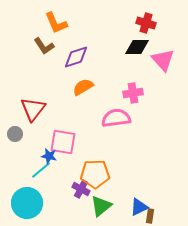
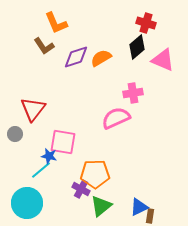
black diamond: rotated 40 degrees counterclockwise
pink triangle: rotated 25 degrees counterclockwise
orange semicircle: moved 18 px right, 29 px up
pink semicircle: rotated 16 degrees counterclockwise
